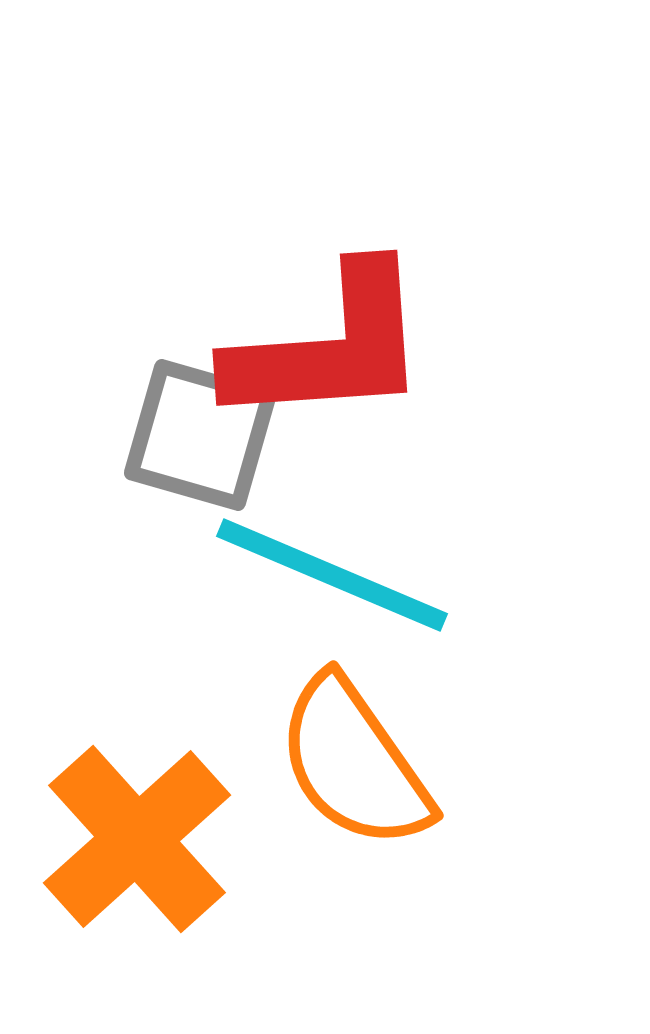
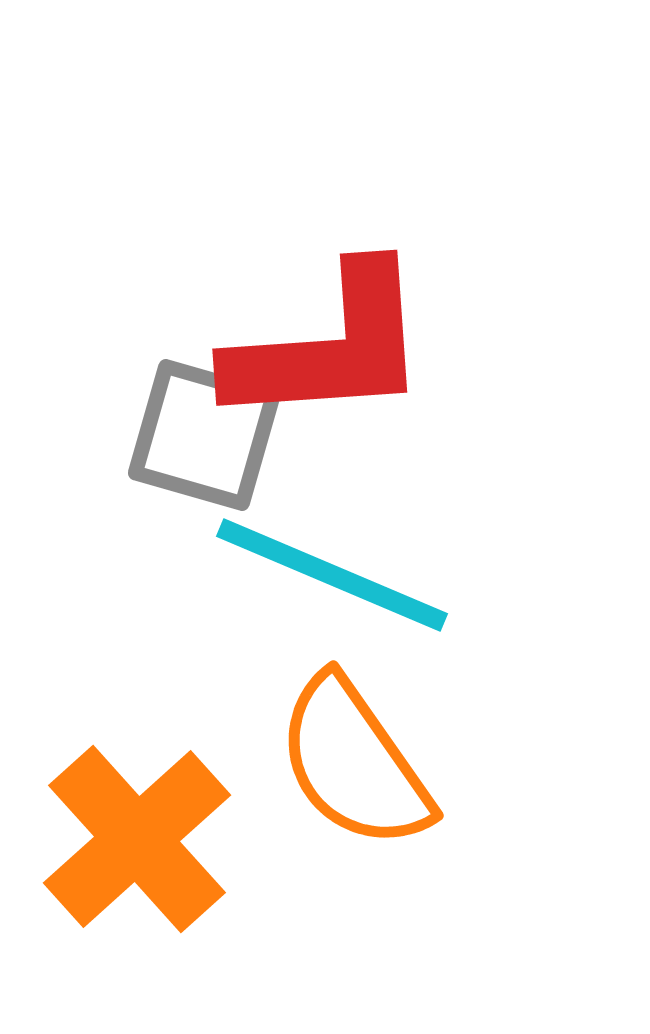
gray square: moved 4 px right
